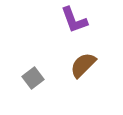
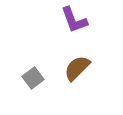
brown semicircle: moved 6 px left, 3 px down
